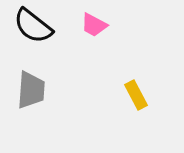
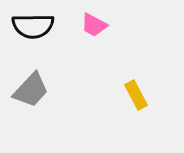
black semicircle: rotated 39 degrees counterclockwise
gray trapezoid: rotated 39 degrees clockwise
